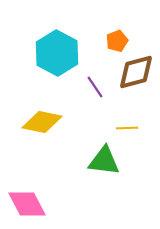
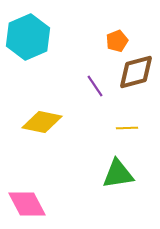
cyan hexagon: moved 29 px left, 16 px up; rotated 9 degrees clockwise
purple line: moved 1 px up
green triangle: moved 14 px right, 13 px down; rotated 16 degrees counterclockwise
